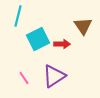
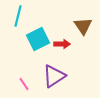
pink line: moved 6 px down
